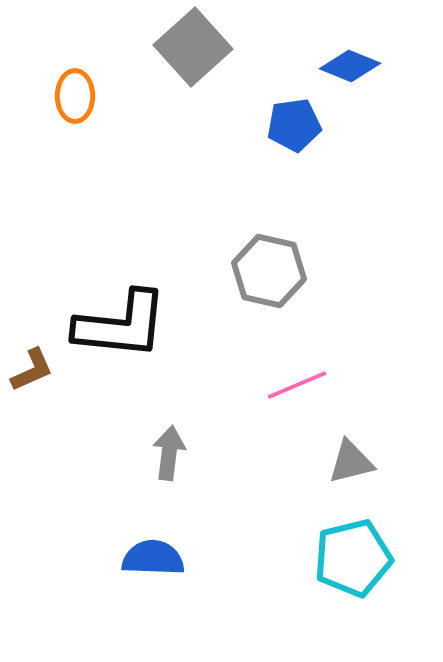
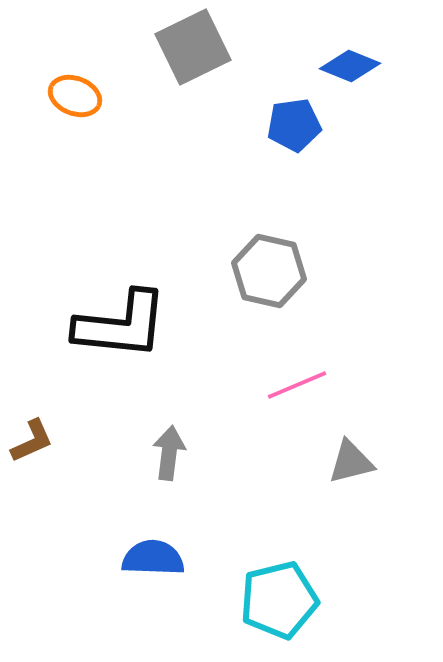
gray square: rotated 16 degrees clockwise
orange ellipse: rotated 69 degrees counterclockwise
brown L-shape: moved 71 px down
cyan pentagon: moved 74 px left, 42 px down
